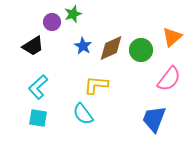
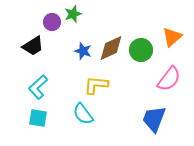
blue star: moved 5 px down; rotated 12 degrees counterclockwise
